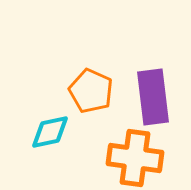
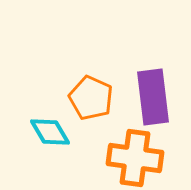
orange pentagon: moved 7 px down
cyan diamond: rotated 72 degrees clockwise
